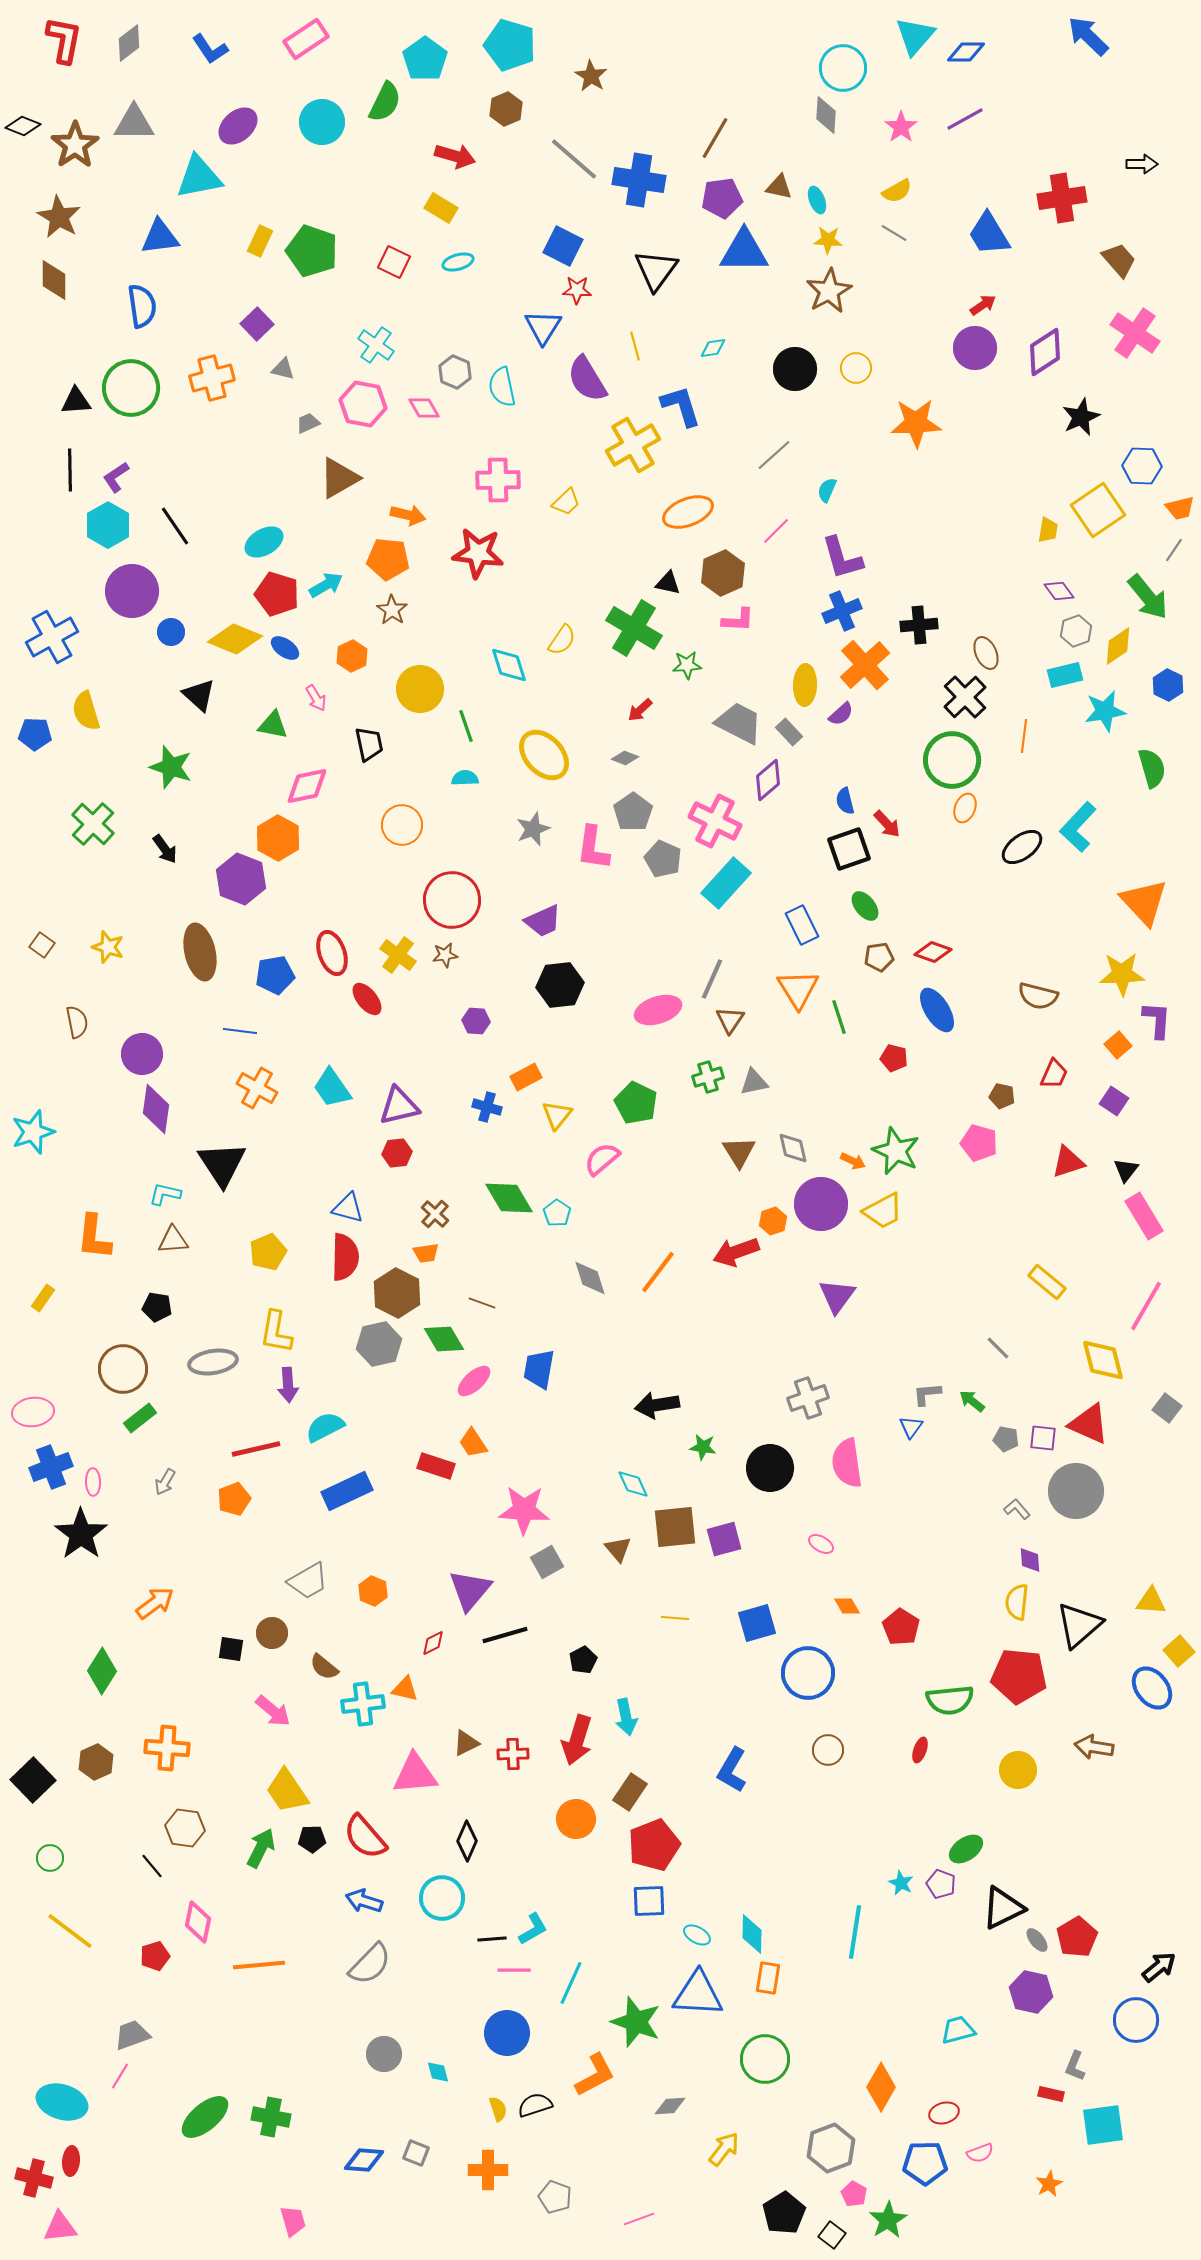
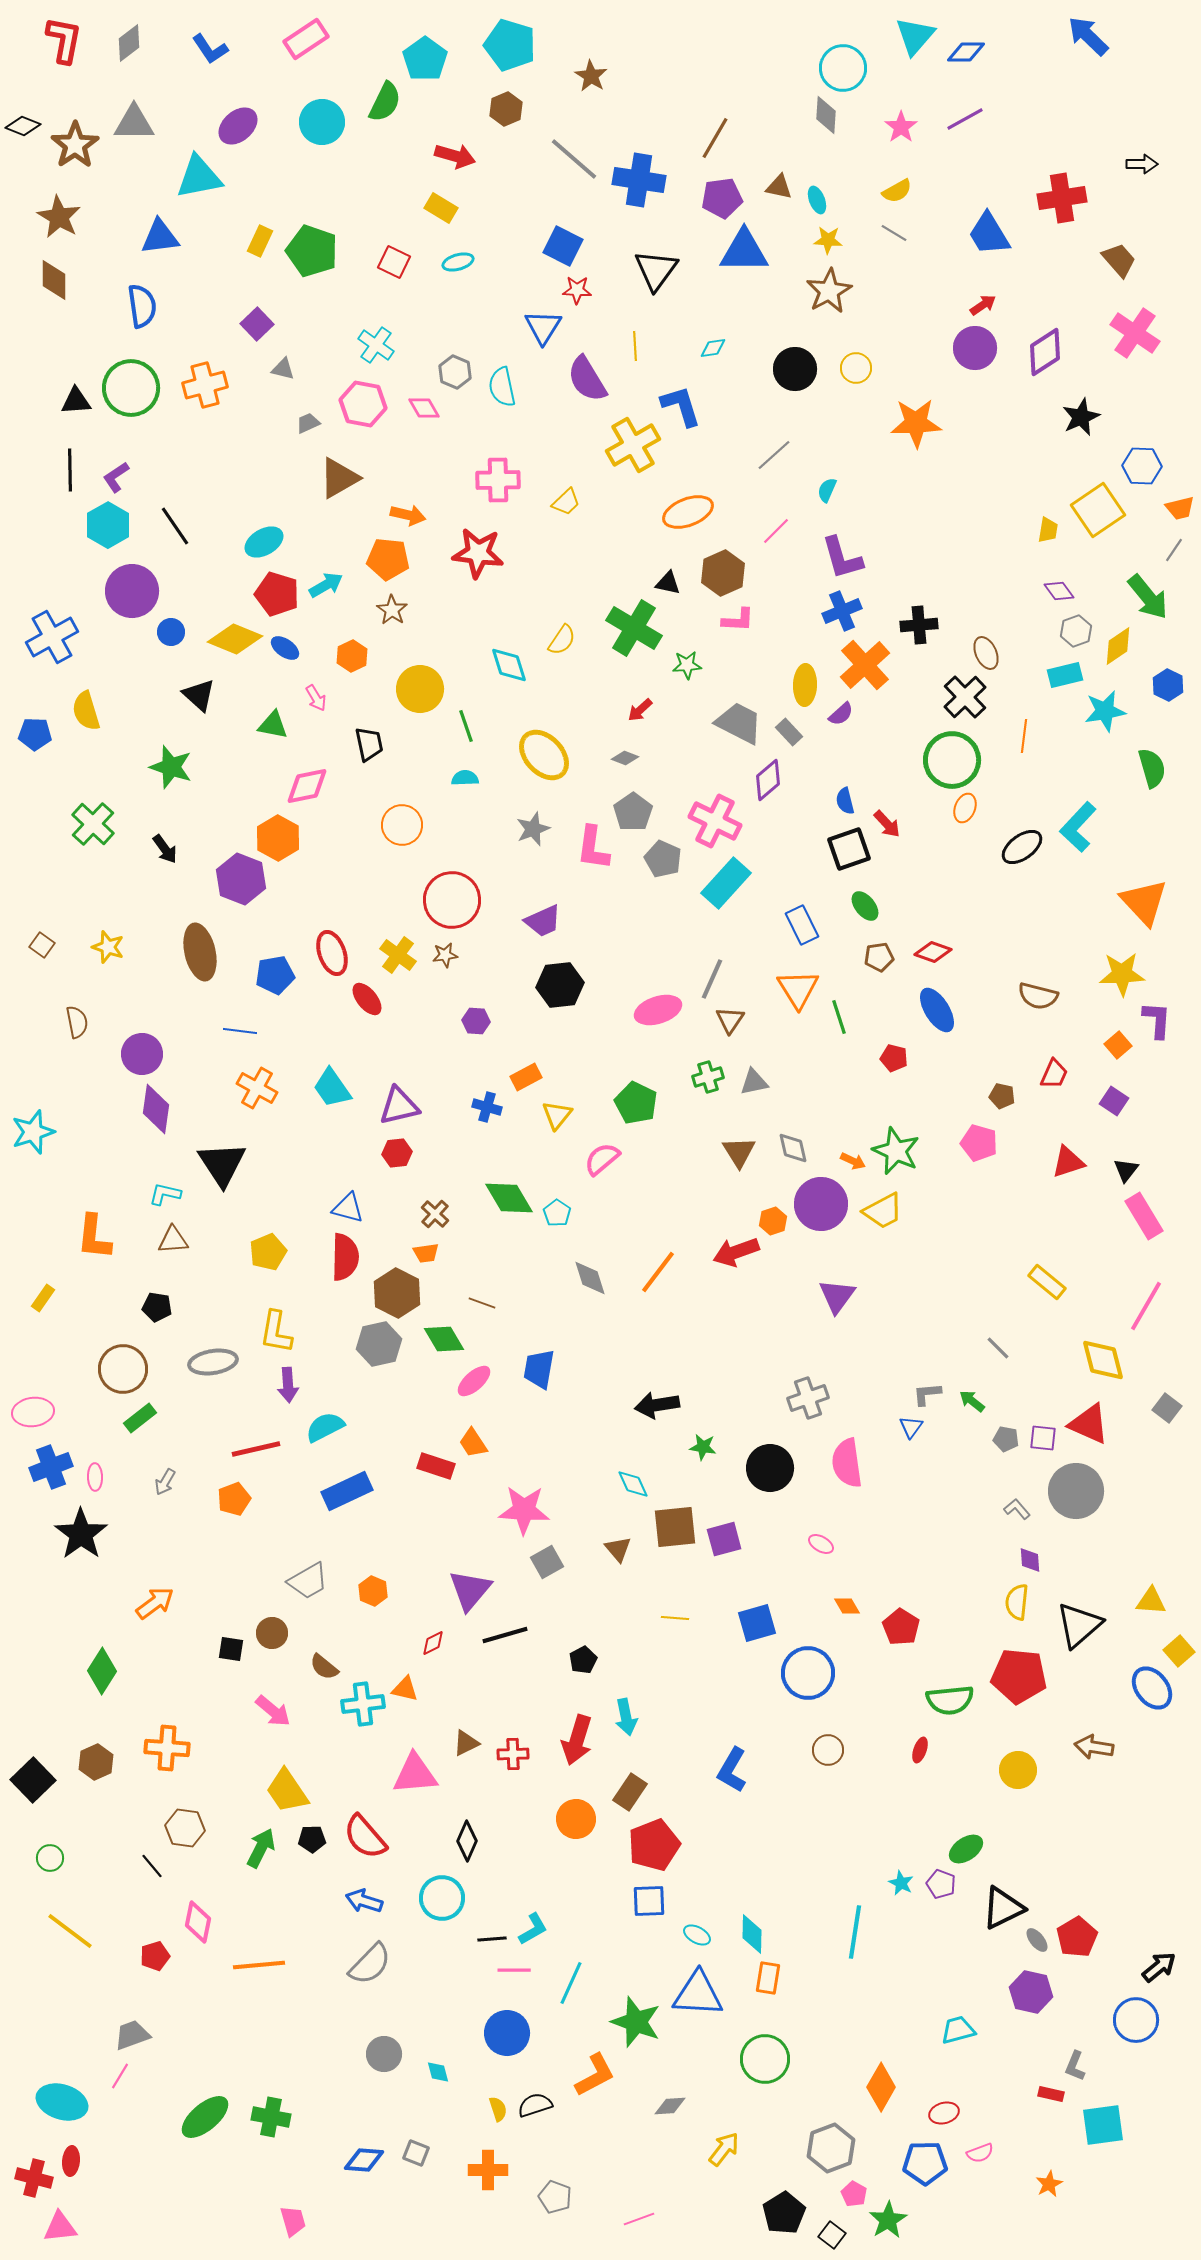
yellow line at (635, 346): rotated 12 degrees clockwise
orange cross at (212, 378): moved 7 px left, 7 px down
pink ellipse at (93, 1482): moved 2 px right, 5 px up
